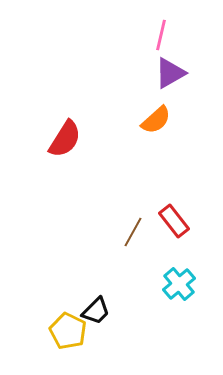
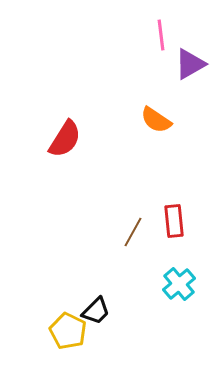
pink line: rotated 20 degrees counterclockwise
purple triangle: moved 20 px right, 9 px up
orange semicircle: rotated 76 degrees clockwise
red rectangle: rotated 32 degrees clockwise
